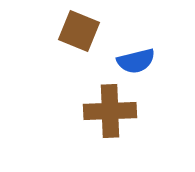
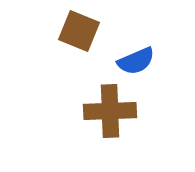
blue semicircle: rotated 9 degrees counterclockwise
